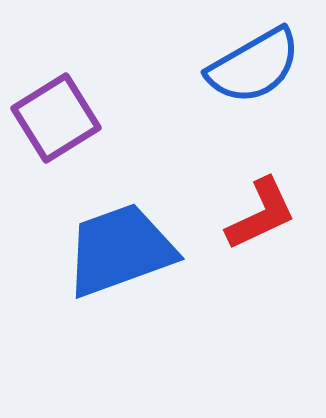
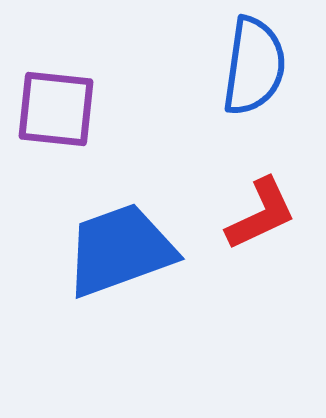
blue semicircle: rotated 52 degrees counterclockwise
purple square: moved 9 px up; rotated 38 degrees clockwise
